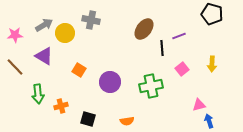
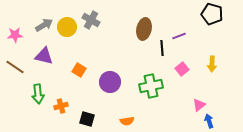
gray cross: rotated 18 degrees clockwise
brown ellipse: rotated 25 degrees counterclockwise
yellow circle: moved 2 px right, 6 px up
purple triangle: rotated 18 degrees counterclockwise
brown line: rotated 12 degrees counterclockwise
pink triangle: rotated 24 degrees counterclockwise
black square: moved 1 px left
